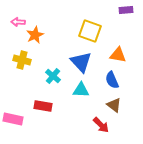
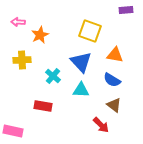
orange star: moved 5 px right
orange triangle: moved 3 px left
yellow cross: rotated 18 degrees counterclockwise
blue semicircle: rotated 36 degrees counterclockwise
pink rectangle: moved 12 px down
